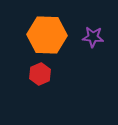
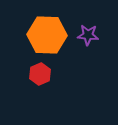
purple star: moved 5 px left, 2 px up
